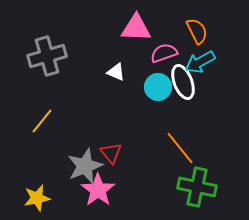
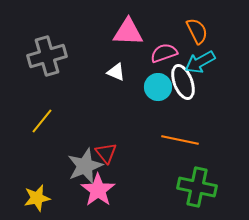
pink triangle: moved 8 px left, 4 px down
orange line: moved 8 px up; rotated 39 degrees counterclockwise
red triangle: moved 5 px left
